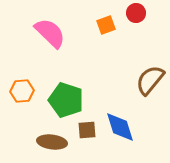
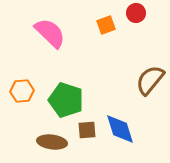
blue diamond: moved 2 px down
